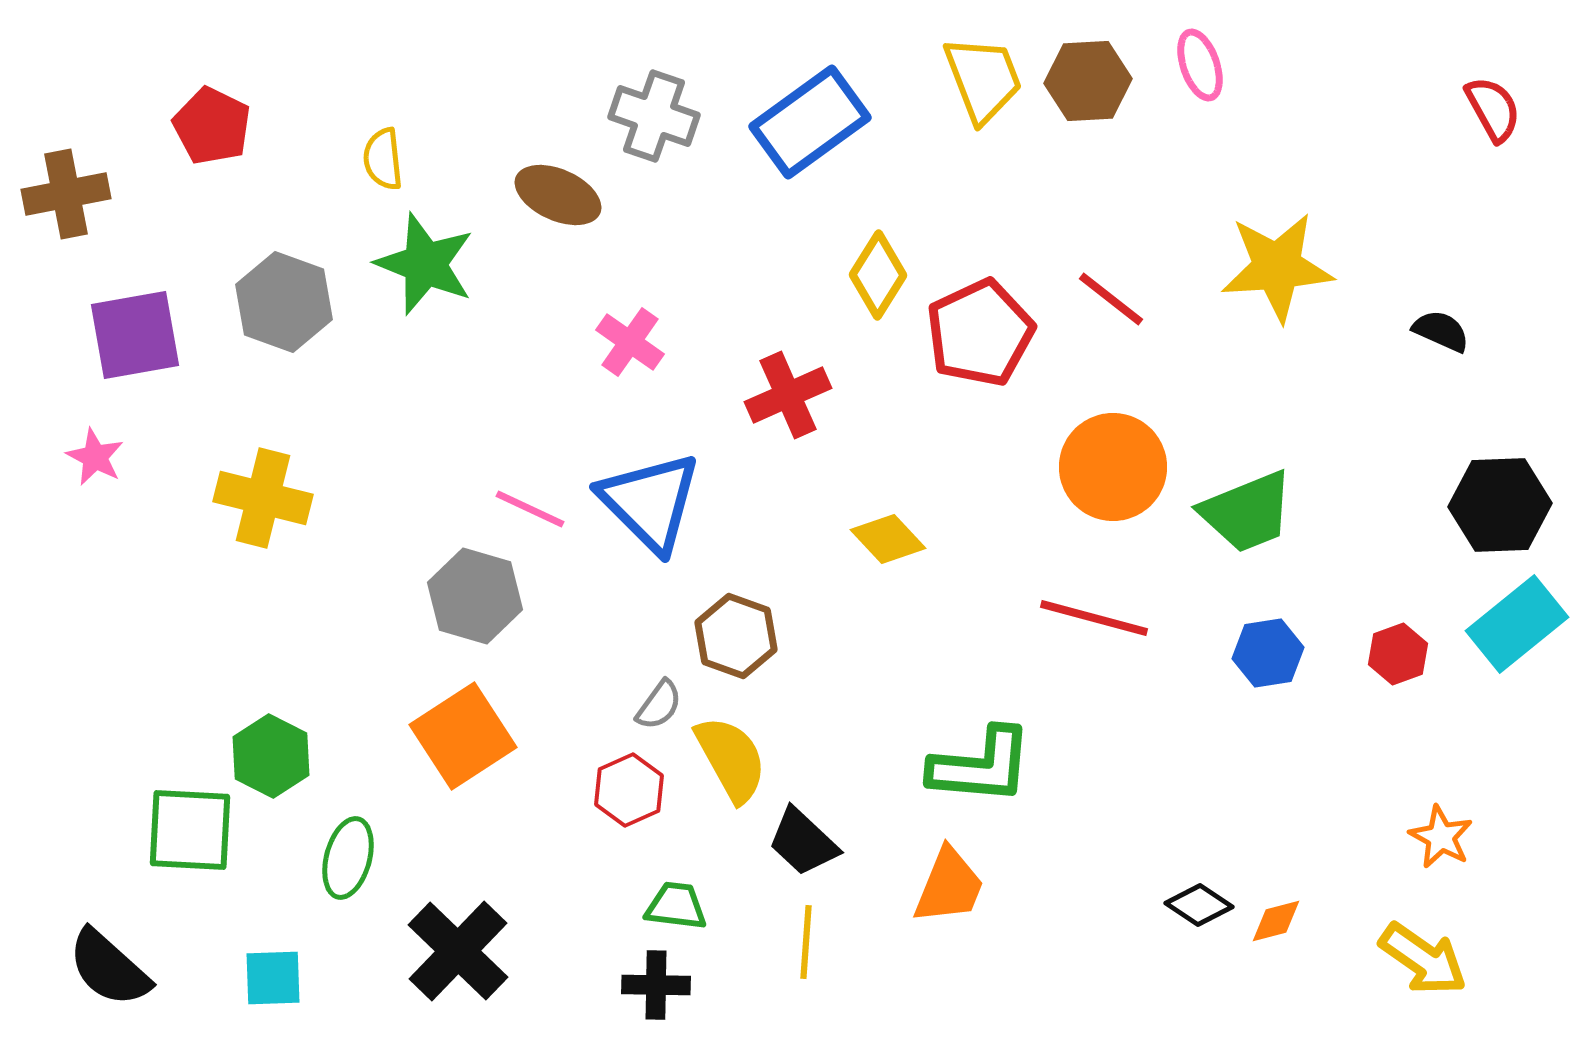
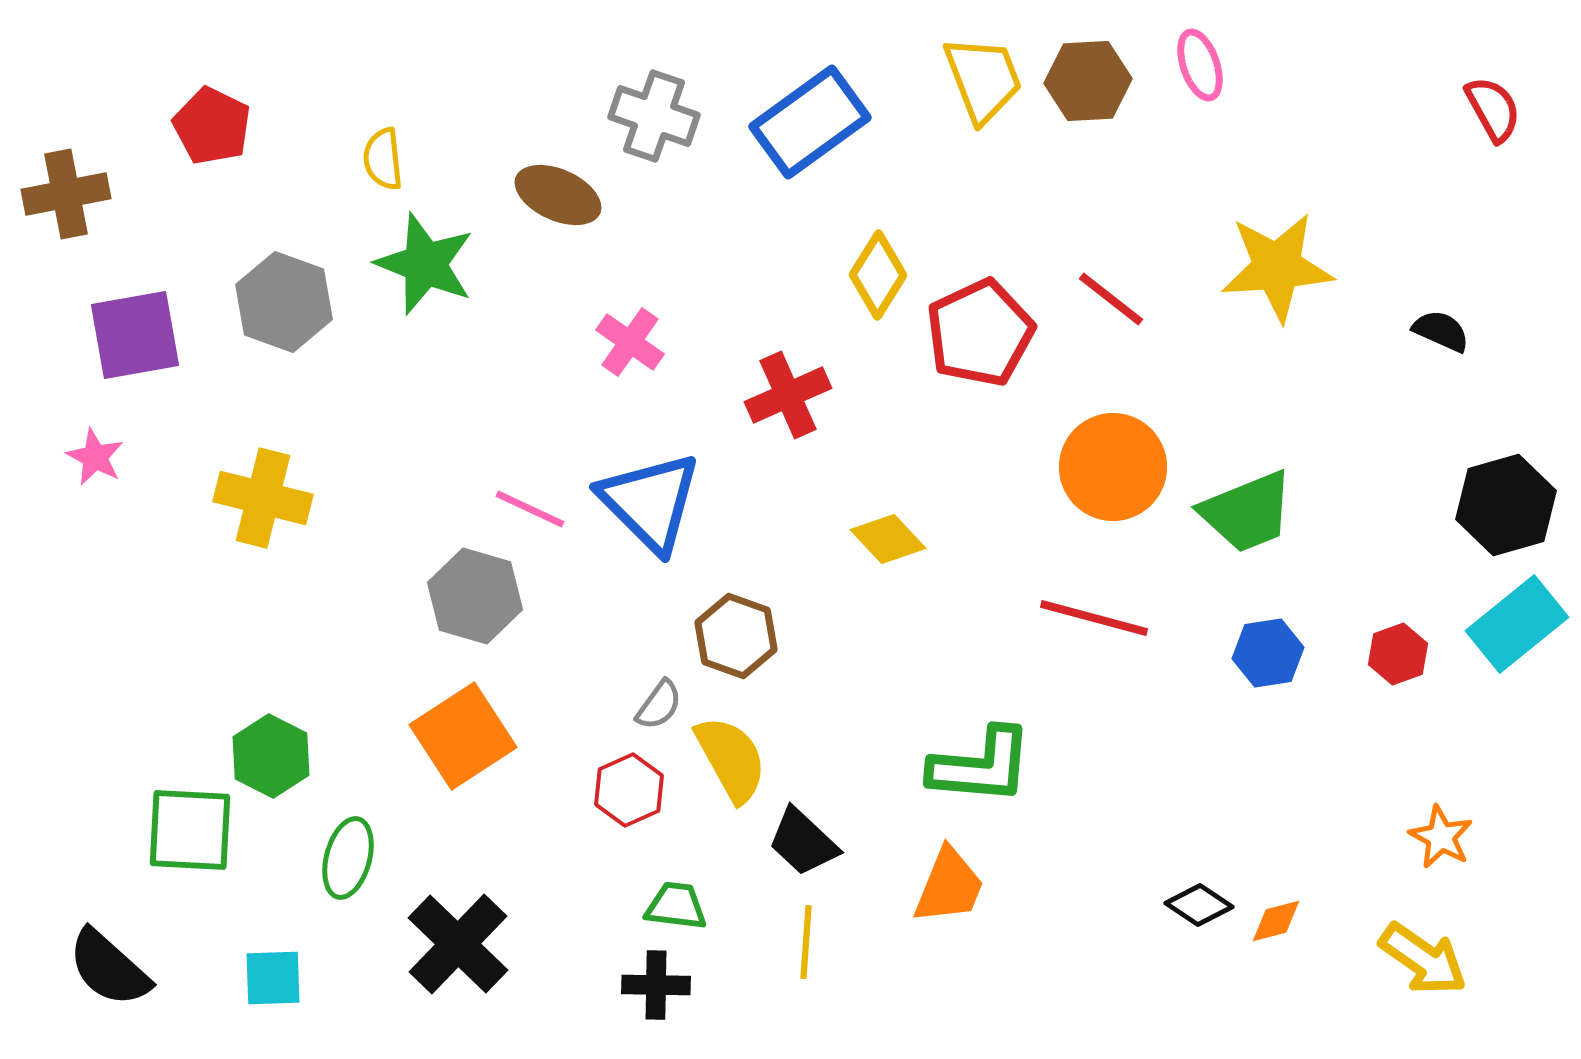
black hexagon at (1500, 505): moved 6 px right; rotated 14 degrees counterclockwise
black cross at (458, 951): moved 7 px up
